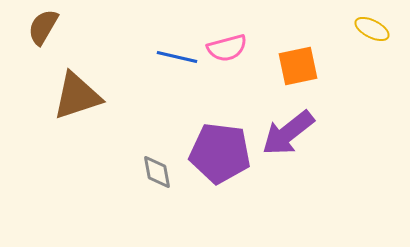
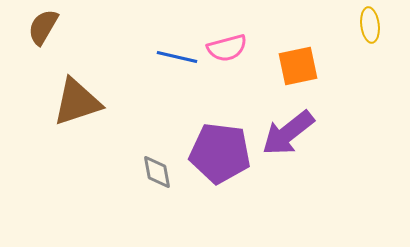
yellow ellipse: moved 2 px left, 4 px up; rotated 56 degrees clockwise
brown triangle: moved 6 px down
